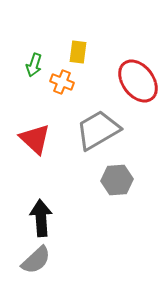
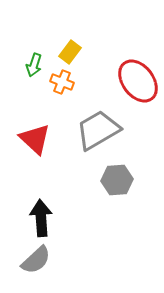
yellow rectangle: moved 8 px left; rotated 30 degrees clockwise
